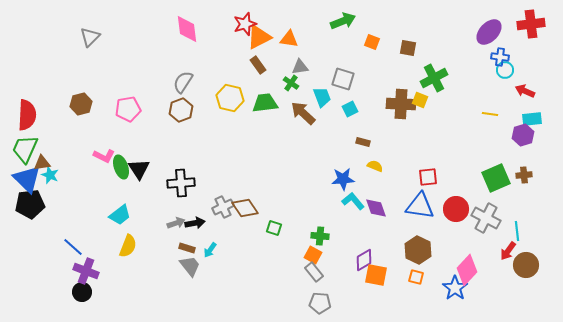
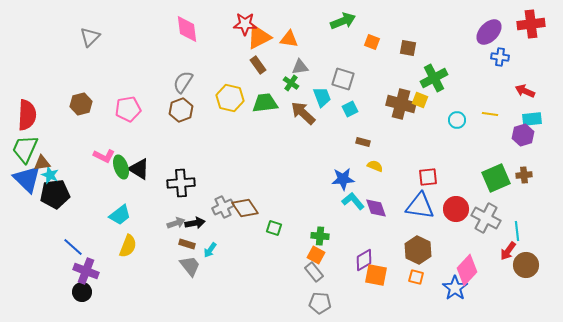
red star at (245, 24): rotated 20 degrees clockwise
cyan circle at (505, 70): moved 48 px left, 50 px down
brown cross at (401, 104): rotated 12 degrees clockwise
black triangle at (139, 169): rotated 25 degrees counterclockwise
black pentagon at (30, 204): moved 25 px right, 10 px up
brown rectangle at (187, 248): moved 4 px up
orange square at (313, 255): moved 3 px right
